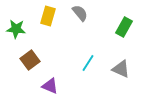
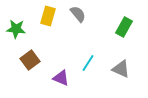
gray semicircle: moved 2 px left, 1 px down
purple triangle: moved 11 px right, 8 px up
